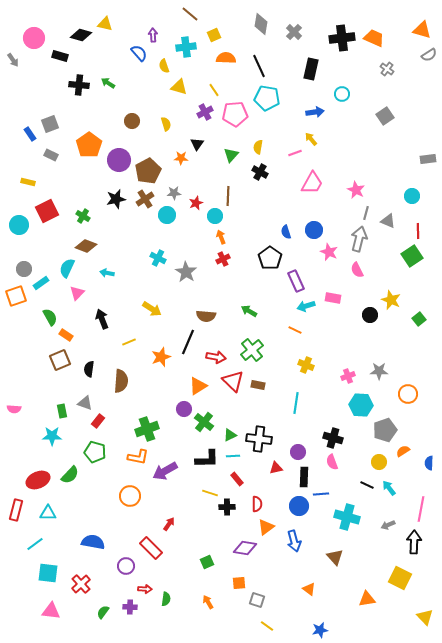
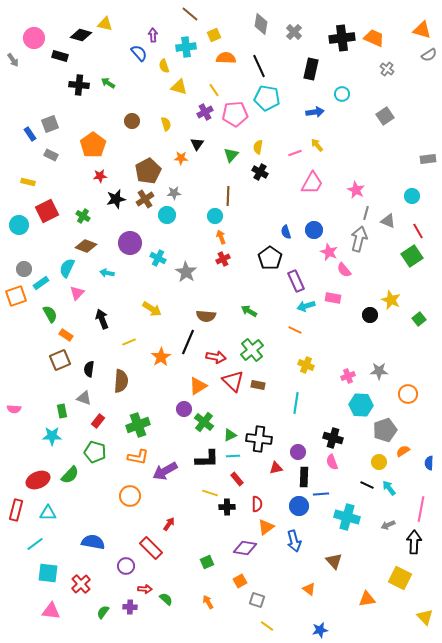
yellow arrow at (311, 139): moved 6 px right, 6 px down
orange pentagon at (89, 145): moved 4 px right
purple circle at (119, 160): moved 11 px right, 83 px down
red star at (196, 203): moved 96 px left, 27 px up; rotated 16 degrees clockwise
red line at (418, 231): rotated 28 degrees counterclockwise
pink semicircle at (357, 270): moved 13 px left; rotated 14 degrees counterclockwise
green semicircle at (50, 317): moved 3 px up
orange star at (161, 357): rotated 12 degrees counterclockwise
gray triangle at (85, 403): moved 1 px left, 5 px up
green cross at (147, 429): moved 9 px left, 4 px up
brown triangle at (335, 557): moved 1 px left, 4 px down
orange square at (239, 583): moved 1 px right, 2 px up; rotated 24 degrees counterclockwise
green semicircle at (166, 599): rotated 56 degrees counterclockwise
